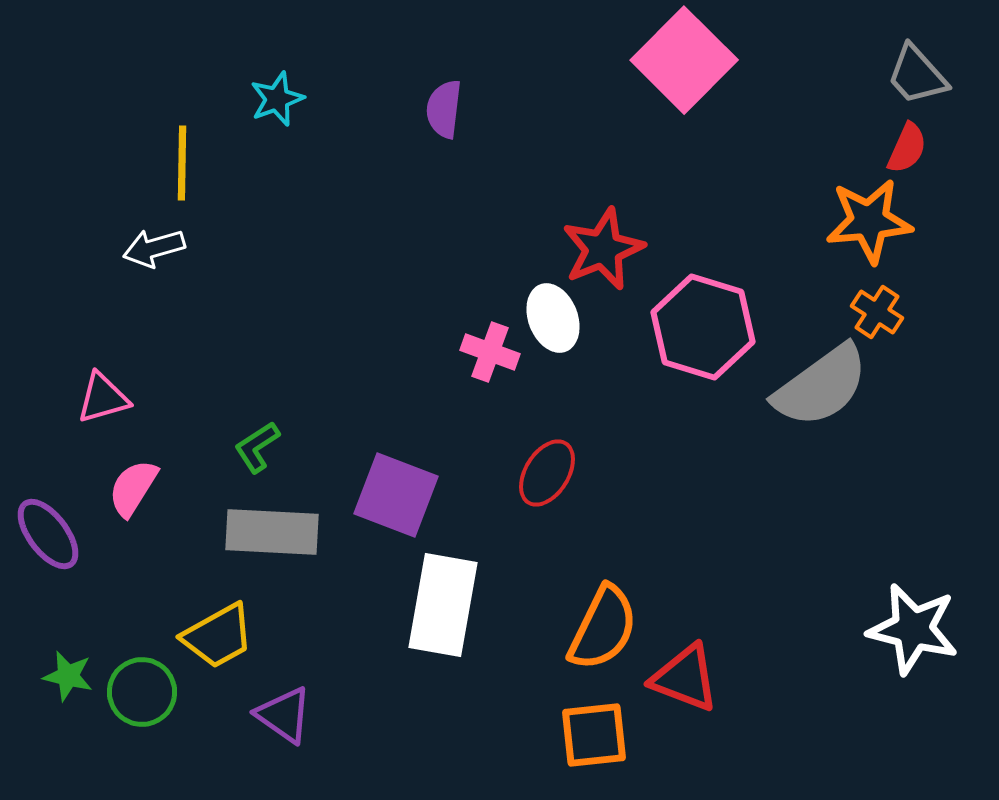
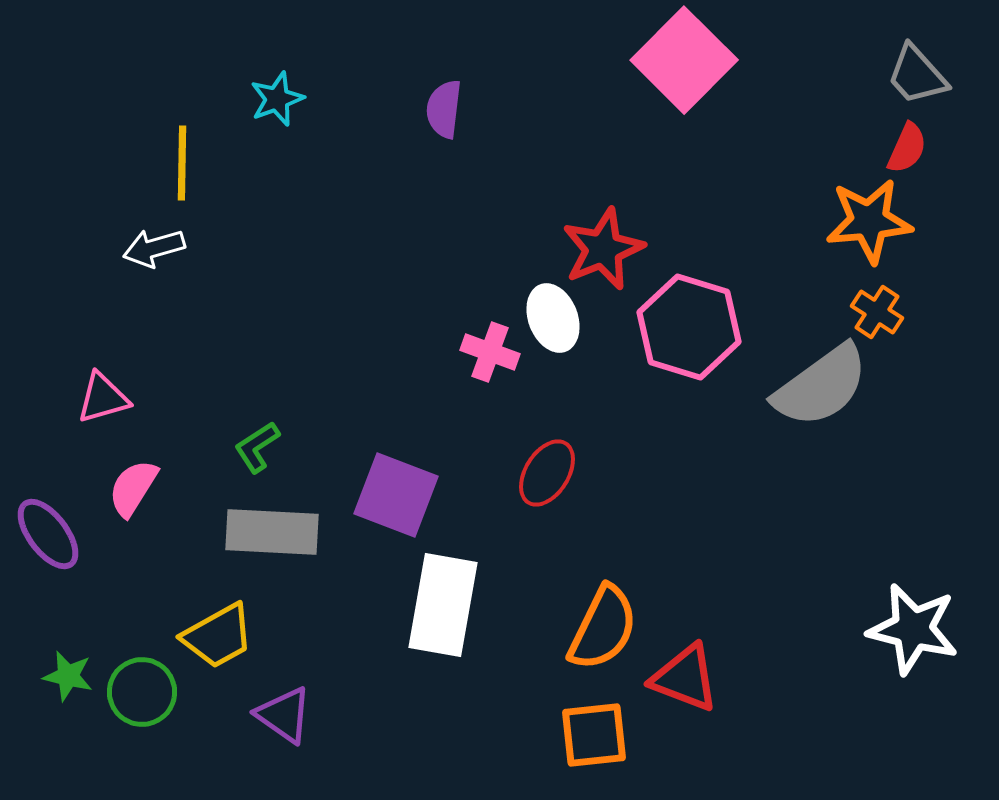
pink hexagon: moved 14 px left
